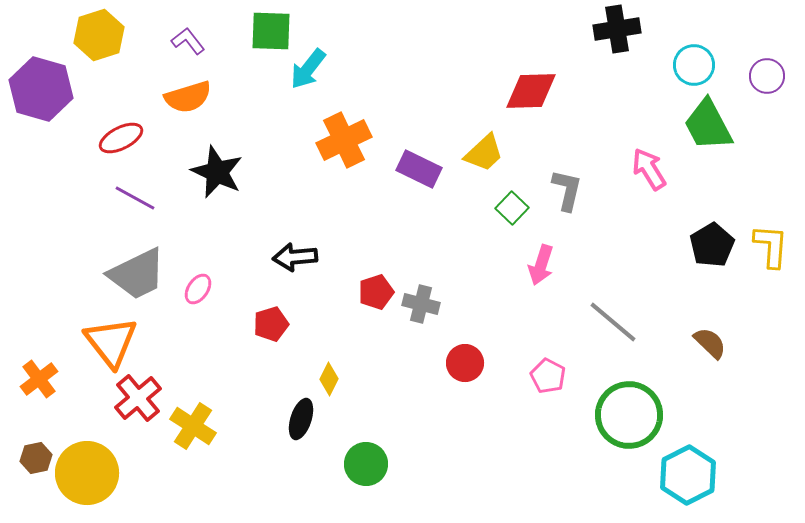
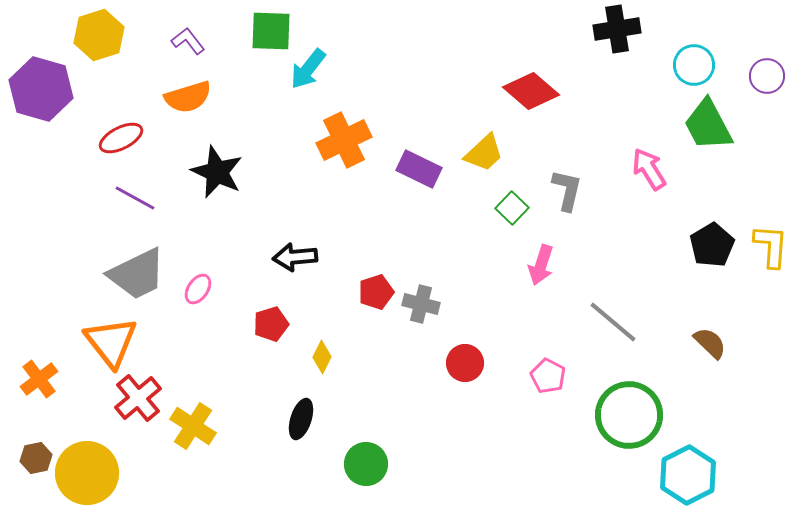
red diamond at (531, 91): rotated 42 degrees clockwise
yellow diamond at (329, 379): moved 7 px left, 22 px up
